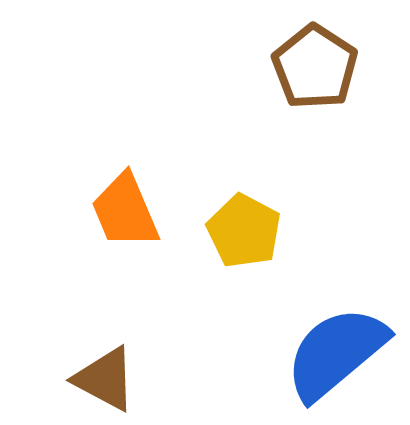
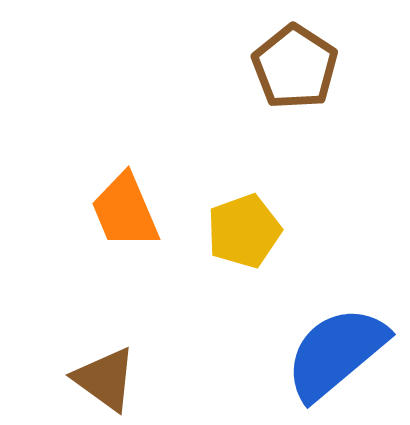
brown pentagon: moved 20 px left
yellow pentagon: rotated 24 degrees clockwise
brown triangle: rotated 8 degrees clockwise
